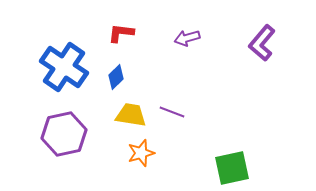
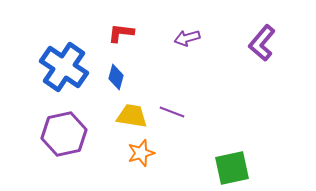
blue diamond: rotated 30 degrees counterclockwise
yellow trapezoid: moved 1 px right, 1 px down
